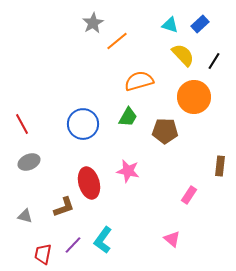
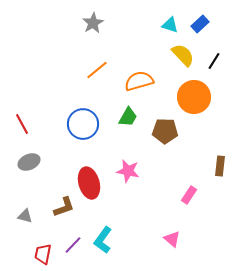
orange line: moved 20 px left, 29 px down
